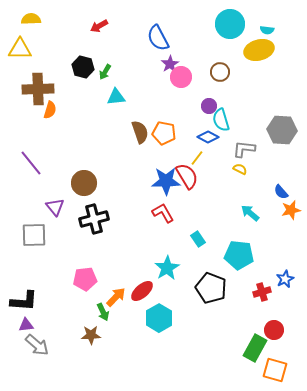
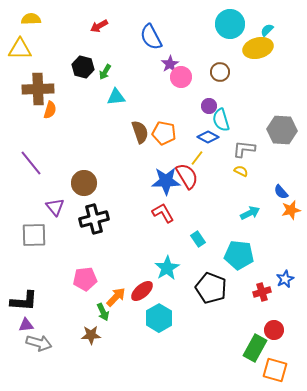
cyan semicircle at (267, 30): rotated 128 degrees clockwise
blue semicircle at (158, 38): moved 7 px left, 1 px up
yellow ellipse at (259, 50): moved 1 px left, 2 px up
yellow semicircle at (240, 169): moved 1 px right, 2 px down
cyan arrow at (250, 213): rotated 114 degrees clockwise
gray arrow at (37, 345): moved 2 px right, 2 px up; rotated 25 degrees counterclockwise
